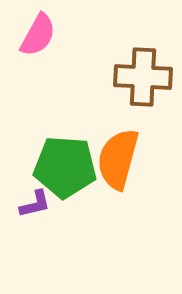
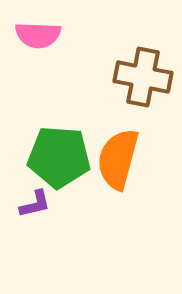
pink semicircle: rotated 63 degrees clockwise
brown cross: rotated 8 degrees clockwise
green pentagon: moved 6 px left, 10 px up
